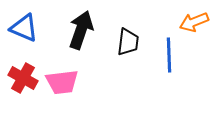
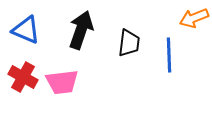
orange arrow: moved 4 px up
blue triangle: moved 2 px right, 2 px down
black trapezoid: moved 1 px right, 1 px down
red cross: moved 1 px up
